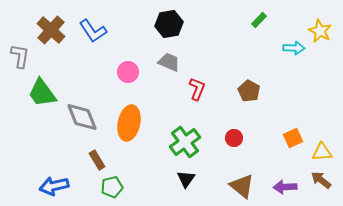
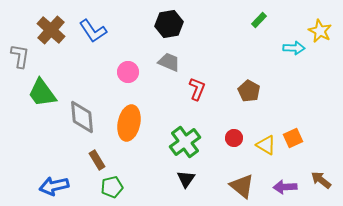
gray diamond: rotated 16 degrees clockwise
yellow triangle: moved 56 px left, 7 px up; rotated 35 degrees clockwise
